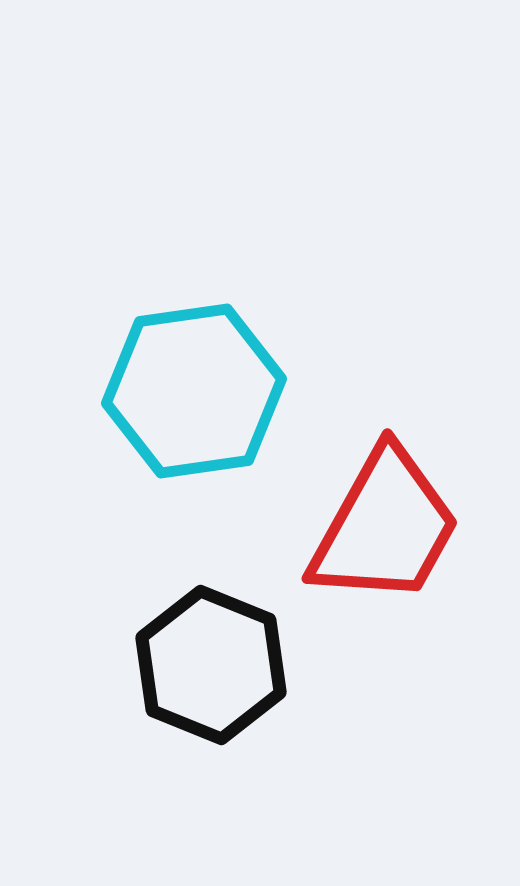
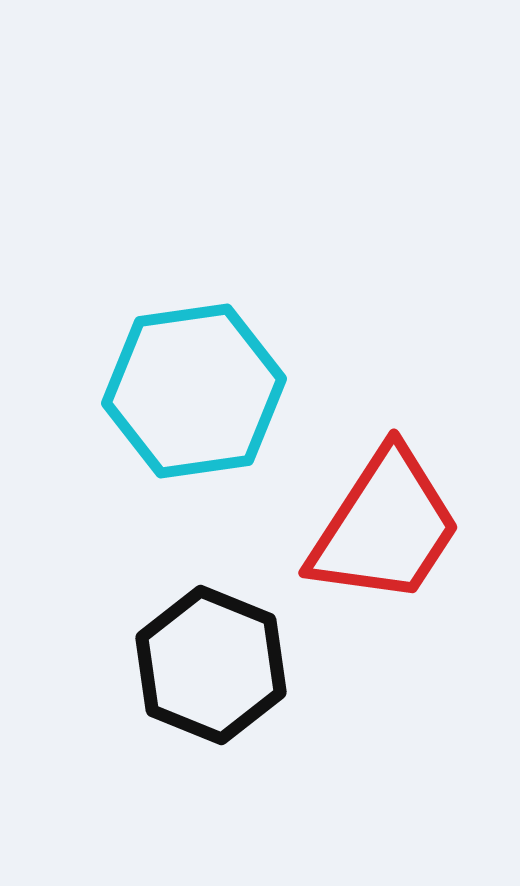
red trapezoid: rotated 4 degrees clockwise
